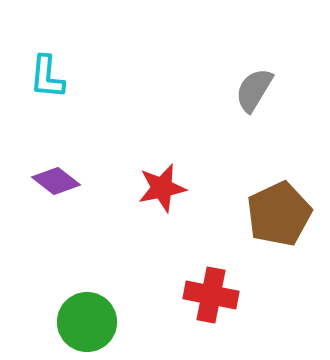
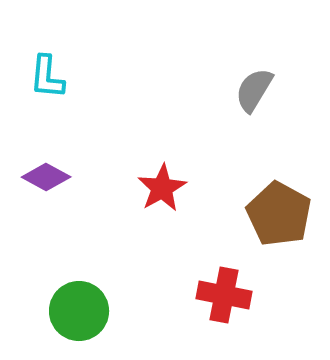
purple diamond: moved 10 px left, 4 px up; rotated 9 degrees counterclockwise
red star: rotated 18 degrees counterclockwise
brown pentagon: rotated 18 degrees counterclockwise
red cross: moved 13 px right
green circle: moved 8 px left, 11 px up
